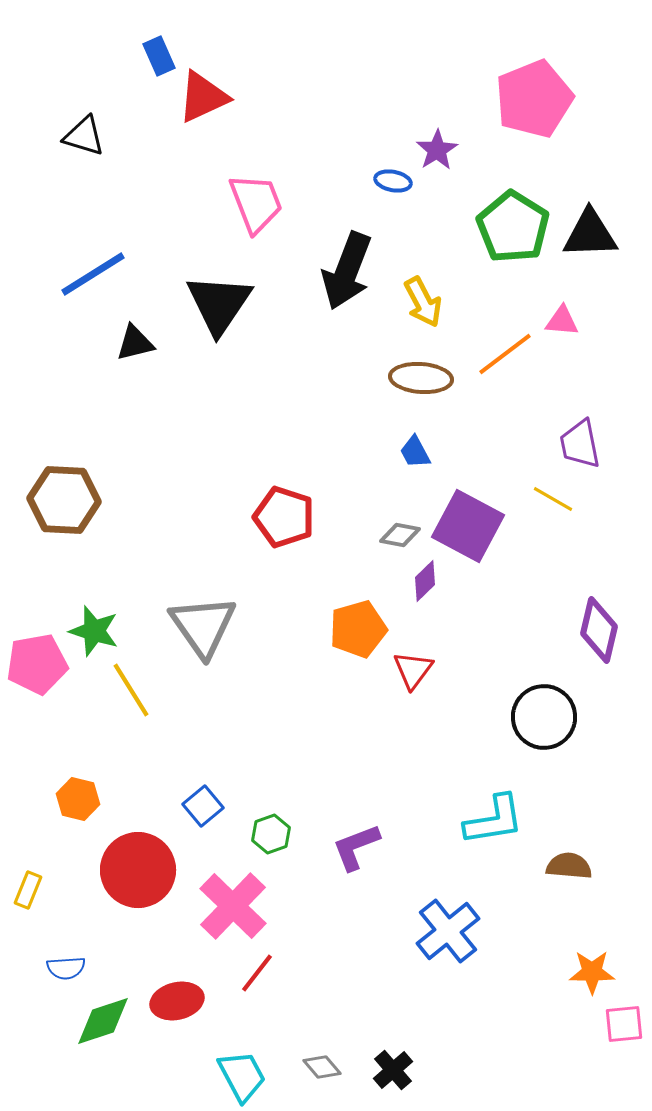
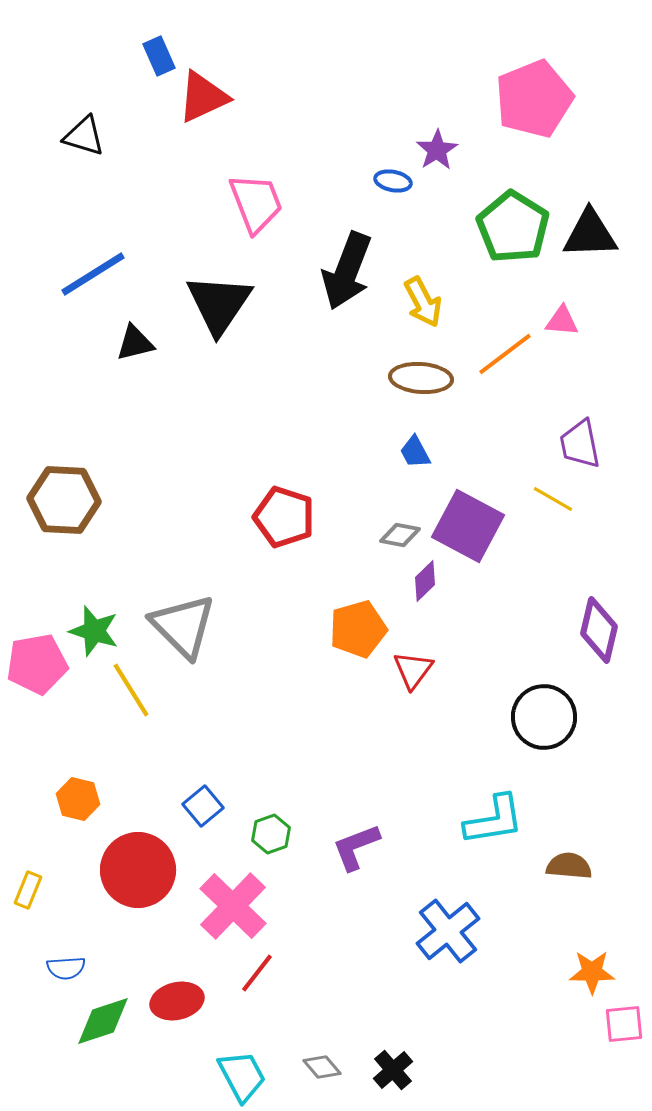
gray triangle at (203, 626): moved 20 px left; rotated 10 degrees counterclockwise
